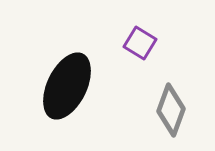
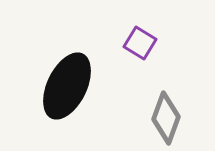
gray diamond: moved 5 px left, 8 px down
